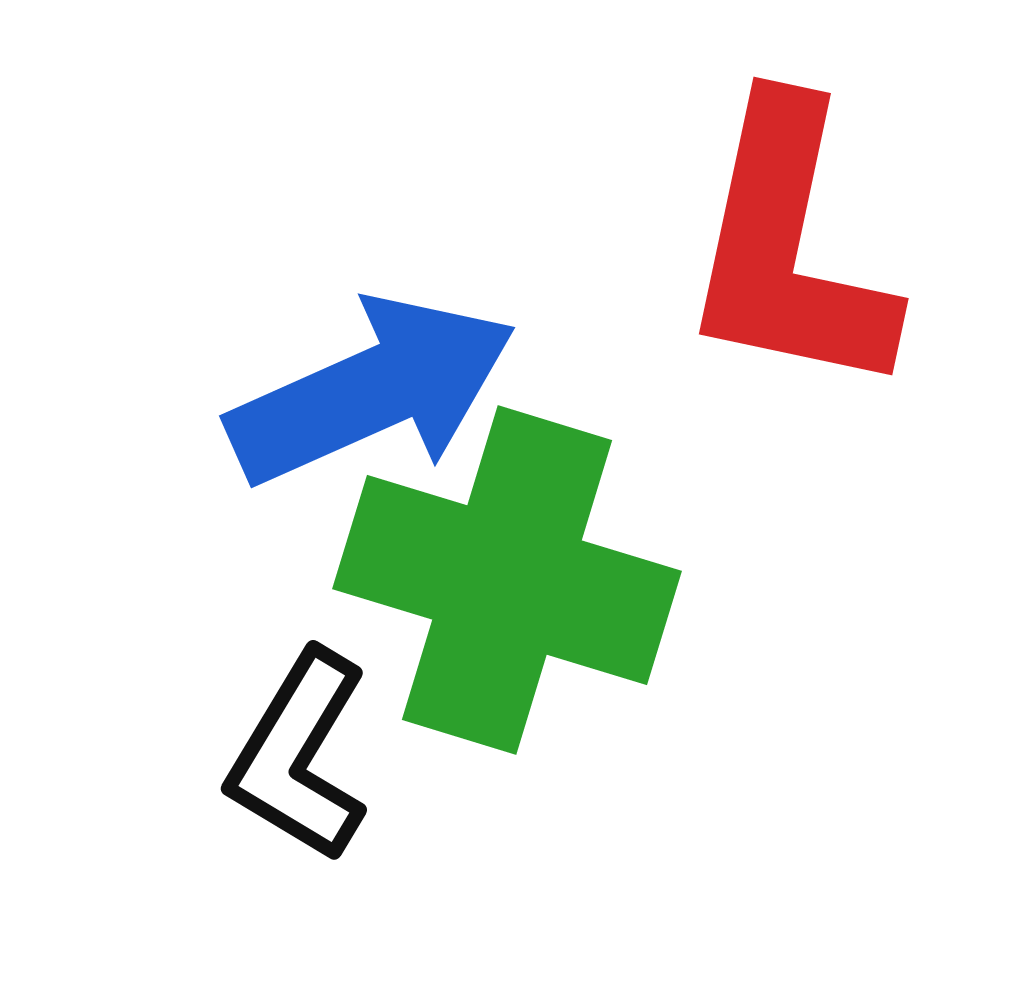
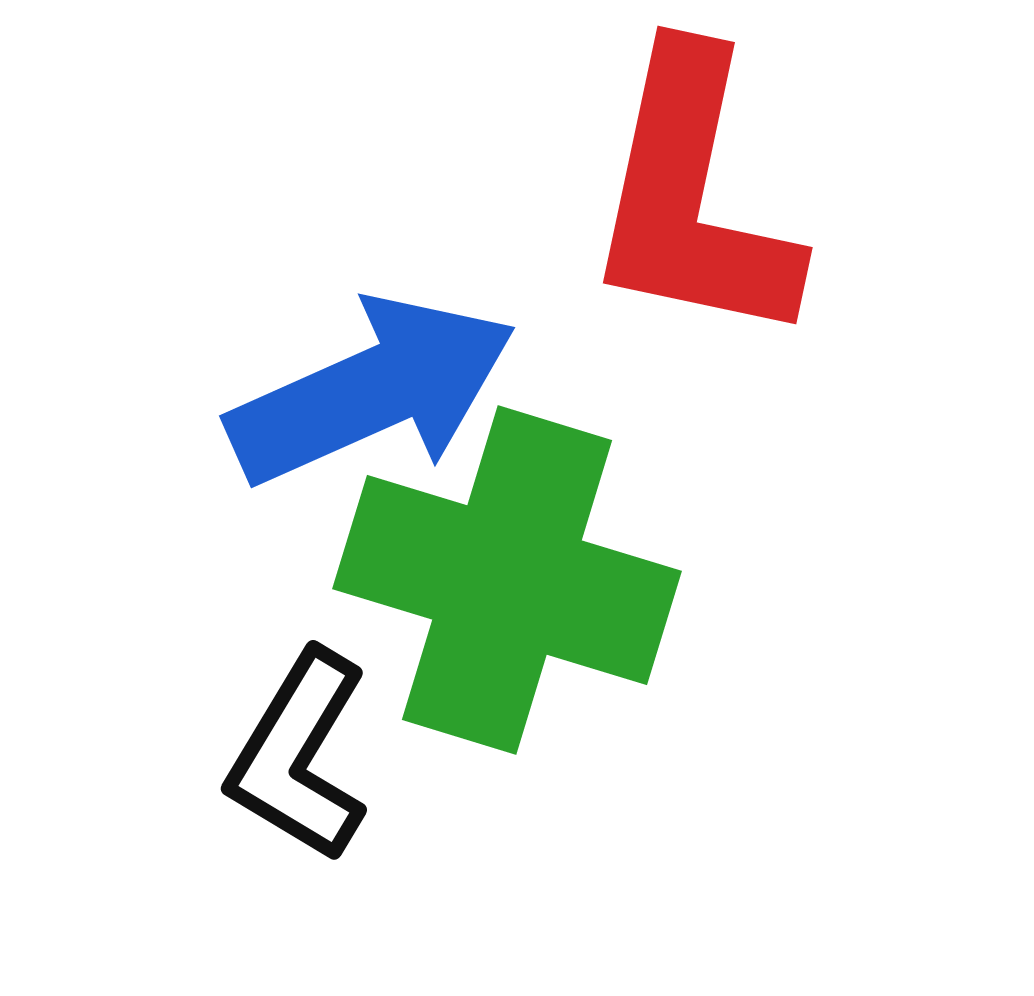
red L-shape: moved 96 px left, 51 px up
